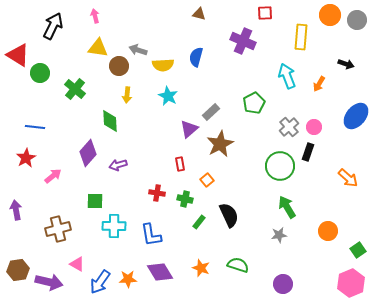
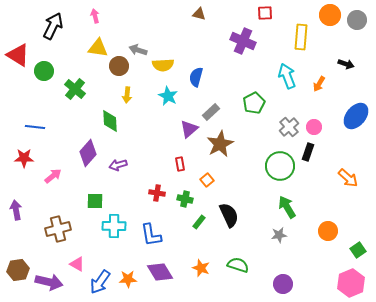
blue semicircle at (196, 57): moved 20 px down
green circle at (40, 73): moved 4 px right, 2 px up
red star at (26, 158): moved 2 px left; rotated 30 degrees clockwise
